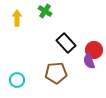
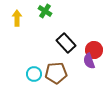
cyan circle: moved 17 px right, 6 px up
